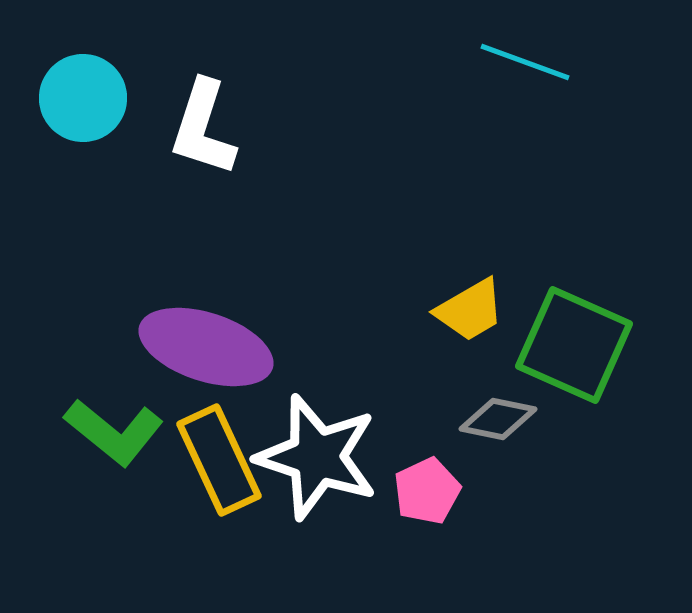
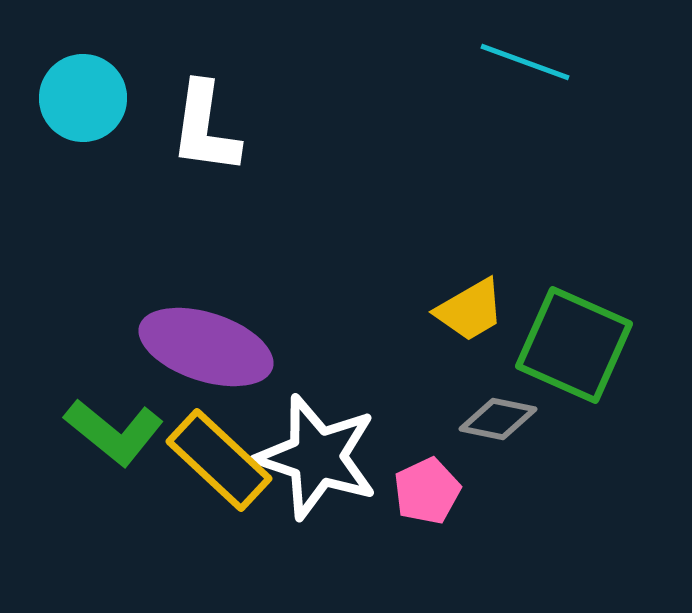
white L-shape: moved 2 px right; rotated 10 degrees counterclockwise
yellow rectangle: rotated 22 degrees counterclockwise
